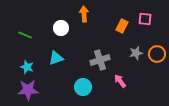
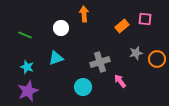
orange rectangle: rotated 24 degrees clockwise
orange circle: moved 5 px down
gray cross: moved 2 px down
purple star: moved 1 px down; rotated 20 degrees counterclockwise
